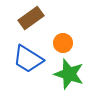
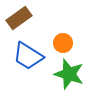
brown rectangle: moved 12 px left
blue trapezoid: moved 3 px up
